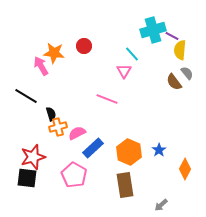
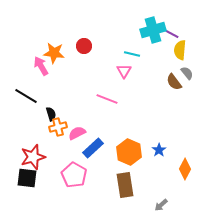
purple line: moved 2 px up
cyan line: rotated 35 degrees counterclockwise
